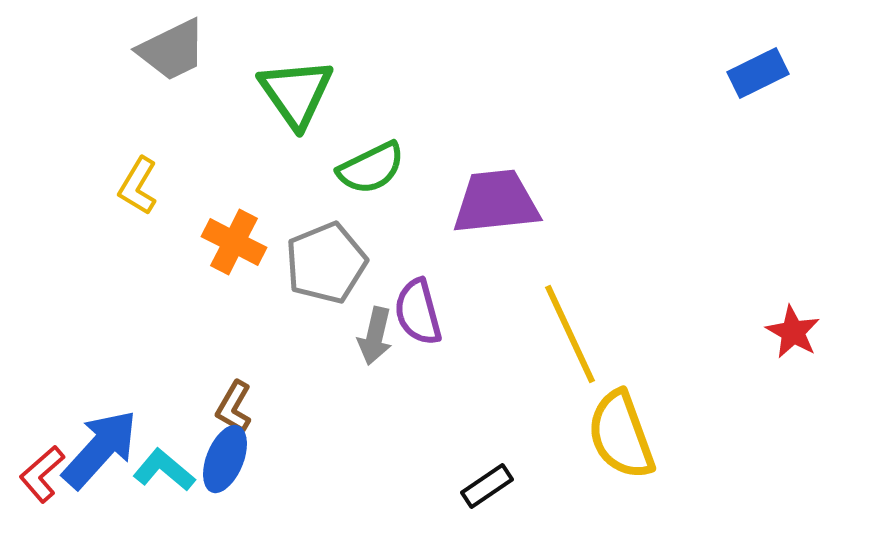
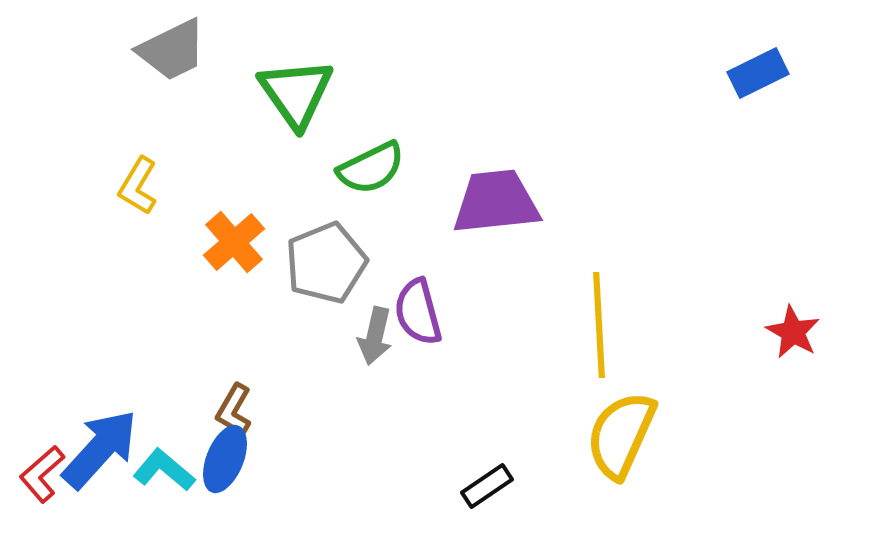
orange cross: rotated 22 degrees clockwise
yellow line: moved 29 px right, 9 px up; rotated 22 degrees clockwise
brown L-shape: moved 3 px down
yellow semicircle: rotated 44 degrees clockwise
